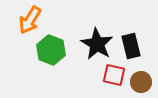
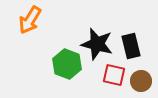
black star: rotated 16 degrees counterclockwise
green hexagon: moved 16 px right, 14 px down
brown circle: moved 1 px up
